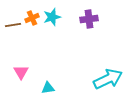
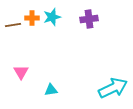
orange cross: rotated 24 degrees clockwise
cyan arrow: moved 5 px right, 9 px down
cyan triangle: moved 3 px right, 2 px down
